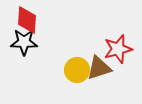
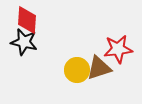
black star: rotated 12 degrees clockwise
red star: rotated 8 degrees clockwise
